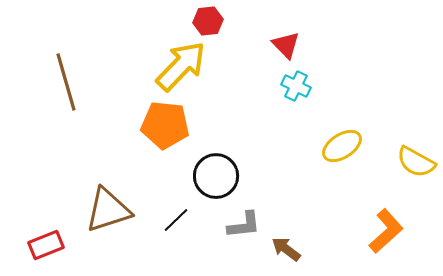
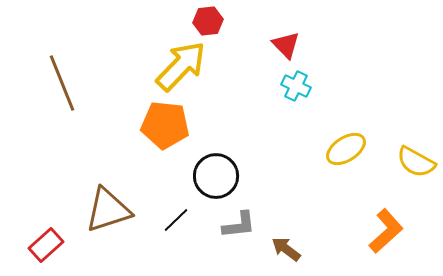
brown line: moved 4 px left, 1 px down; rotated 6 degrees counterclockwise
yellow ellipse: moved 4 px right, 3 px down
gray L-shape: moved 5 px left
red rectangle: rotated 20 degrees counterclockwise
